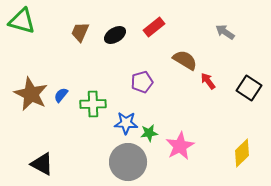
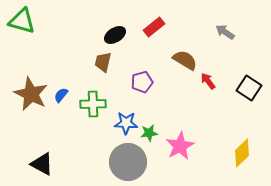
brown trapezoid: moved 23 px right, 30 px down; rotated 10 degrees counterclockwise
